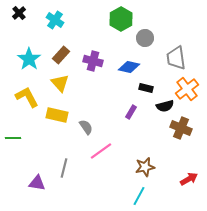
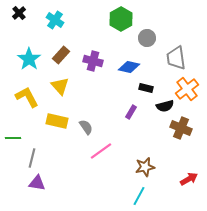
gray circle: moved 2 px right
yellow triangle: moved 3 px down
yellow rectangle: moved 6 px down
gray line: moved 32 px left, 10 px up
